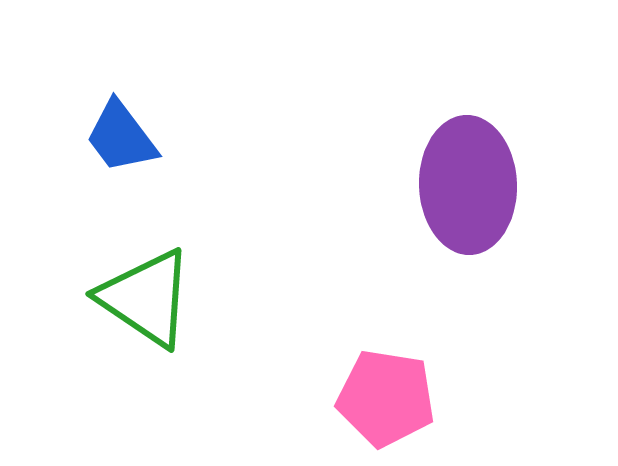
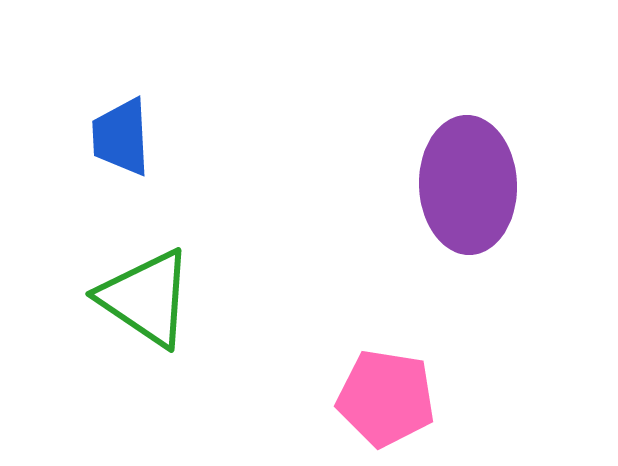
blue trapezoid: rotated 34 degrees clockwise
